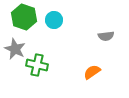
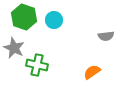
gray star: moved 1 px left, 1 px up
